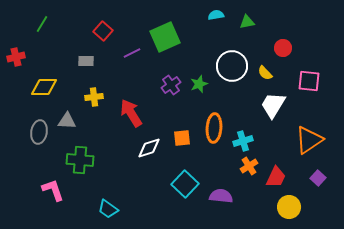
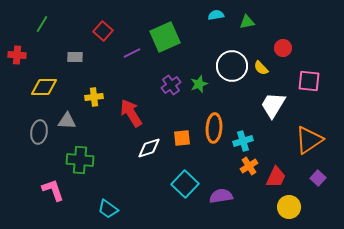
red cross: moved 1 px right, 2 px up; rotated 18 degrees clockwise
gray rectangle: moved 11 px left, 4 px up
yellow semicircle: moved 4 px left, 5 px up
purple semicircle: rotated 15 degrees counterclockwise
